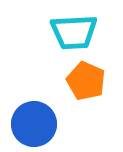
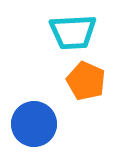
cyan trapezoid: moved 1 px left
